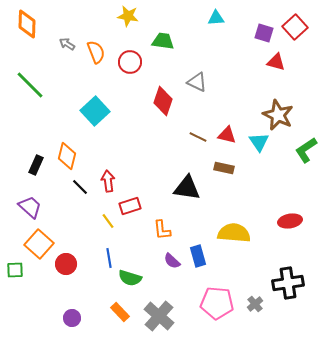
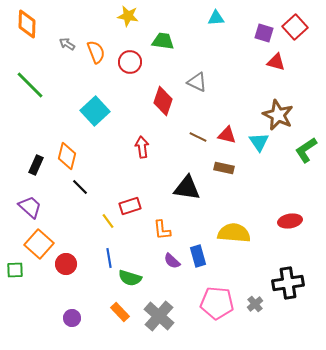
red arrow at (108, 181): moved 34 px right, 34 px up
